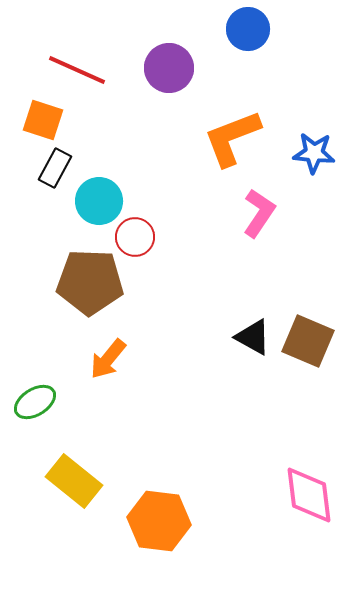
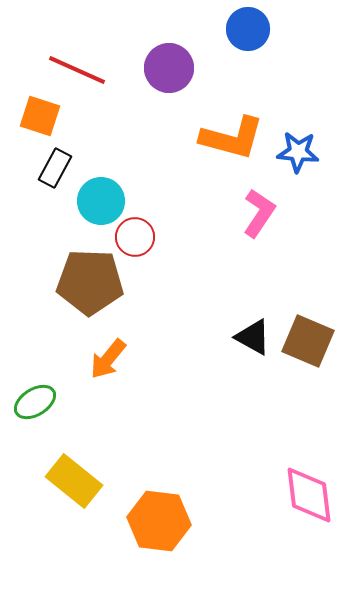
orange square: moved 3 px left, 4 px up
orange L-shape: rotated 144 degrees counterclockwise
blue star: moved 16 px left, 1 px up
cyan circle: moved 2 px right
